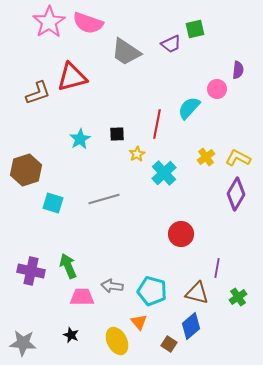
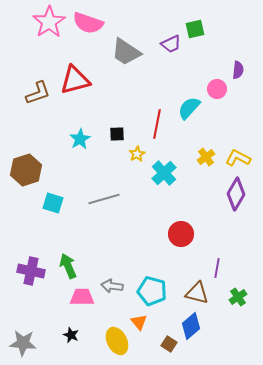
red triangle: moved 3 px right, 3 px down
